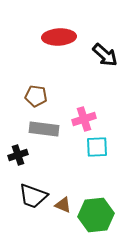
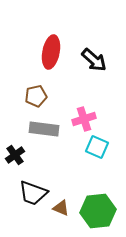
red ellipse: moved 8 px left, 15 px down; rotated 76 degrees counterclockwise
black arrow: moved 11 px left, 5 px down
brown pentagon: rotated 20 degrees counterclockwise
cyan square: rotated 25 degrees clockwise
black cross: moved 3 px left; rotated 18 degrees counterclockwise
black trapezoid: moved 3 px up
brown triangle: moved 2 px left, 3 px down
green hexagon: moved 2 px right, 4 px up
